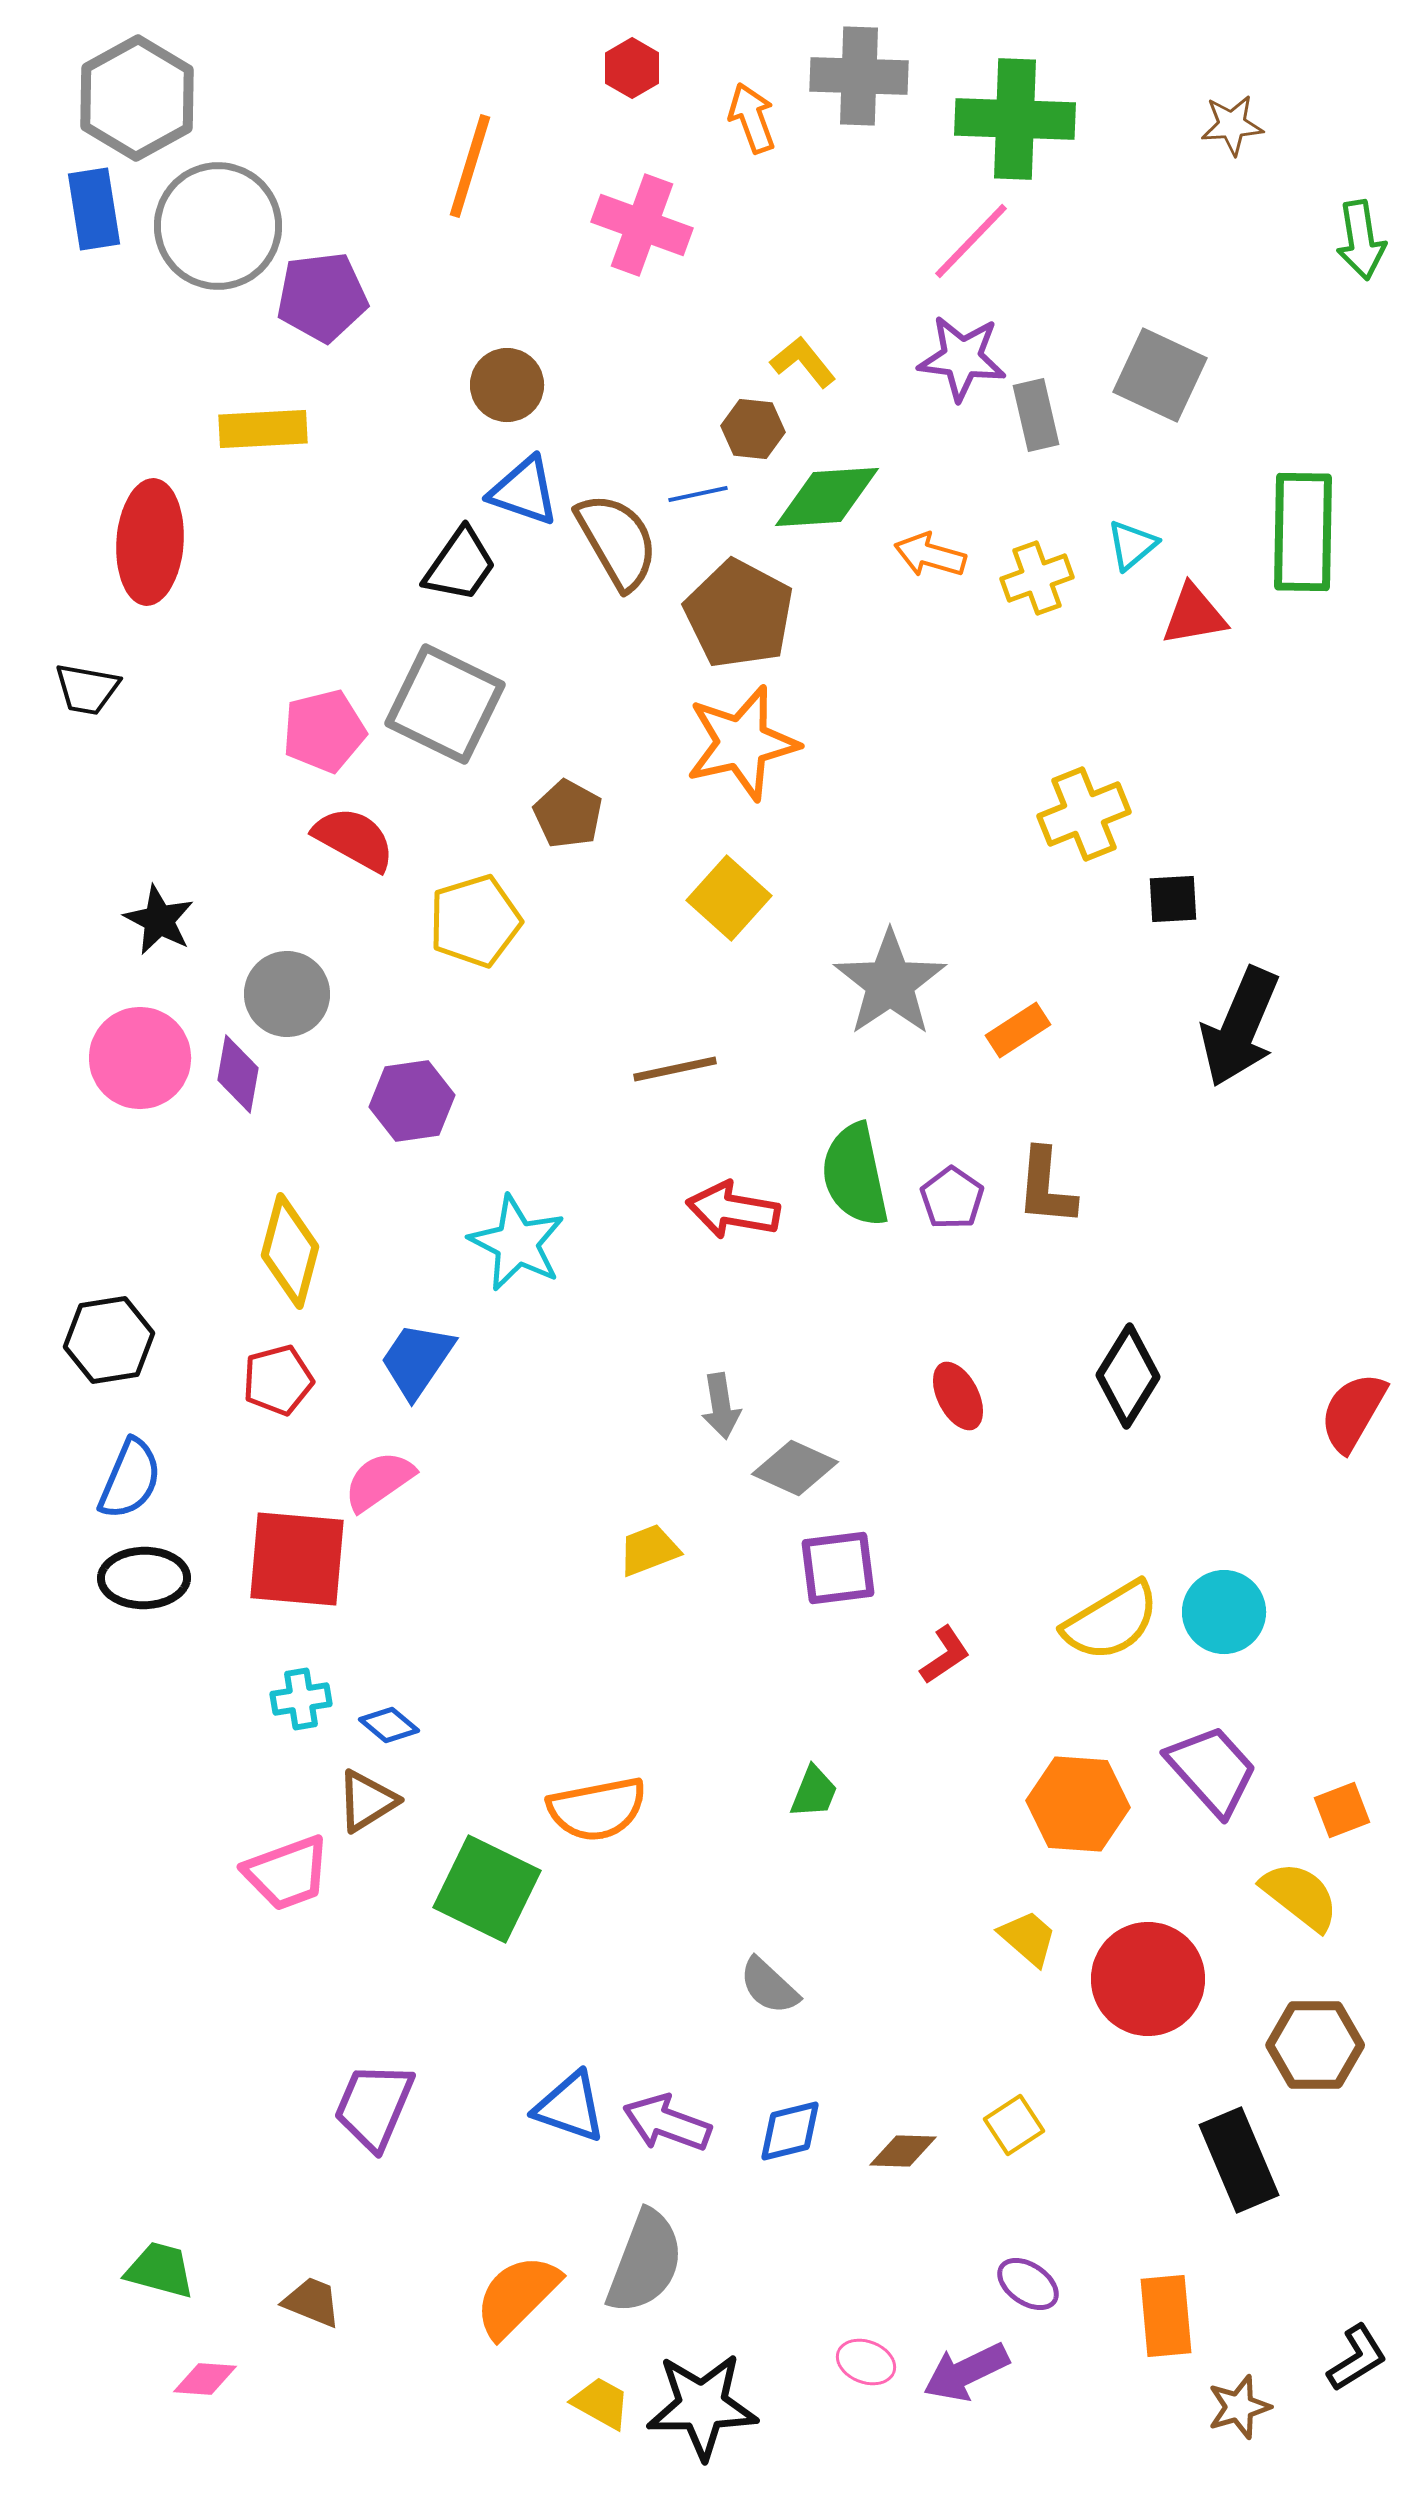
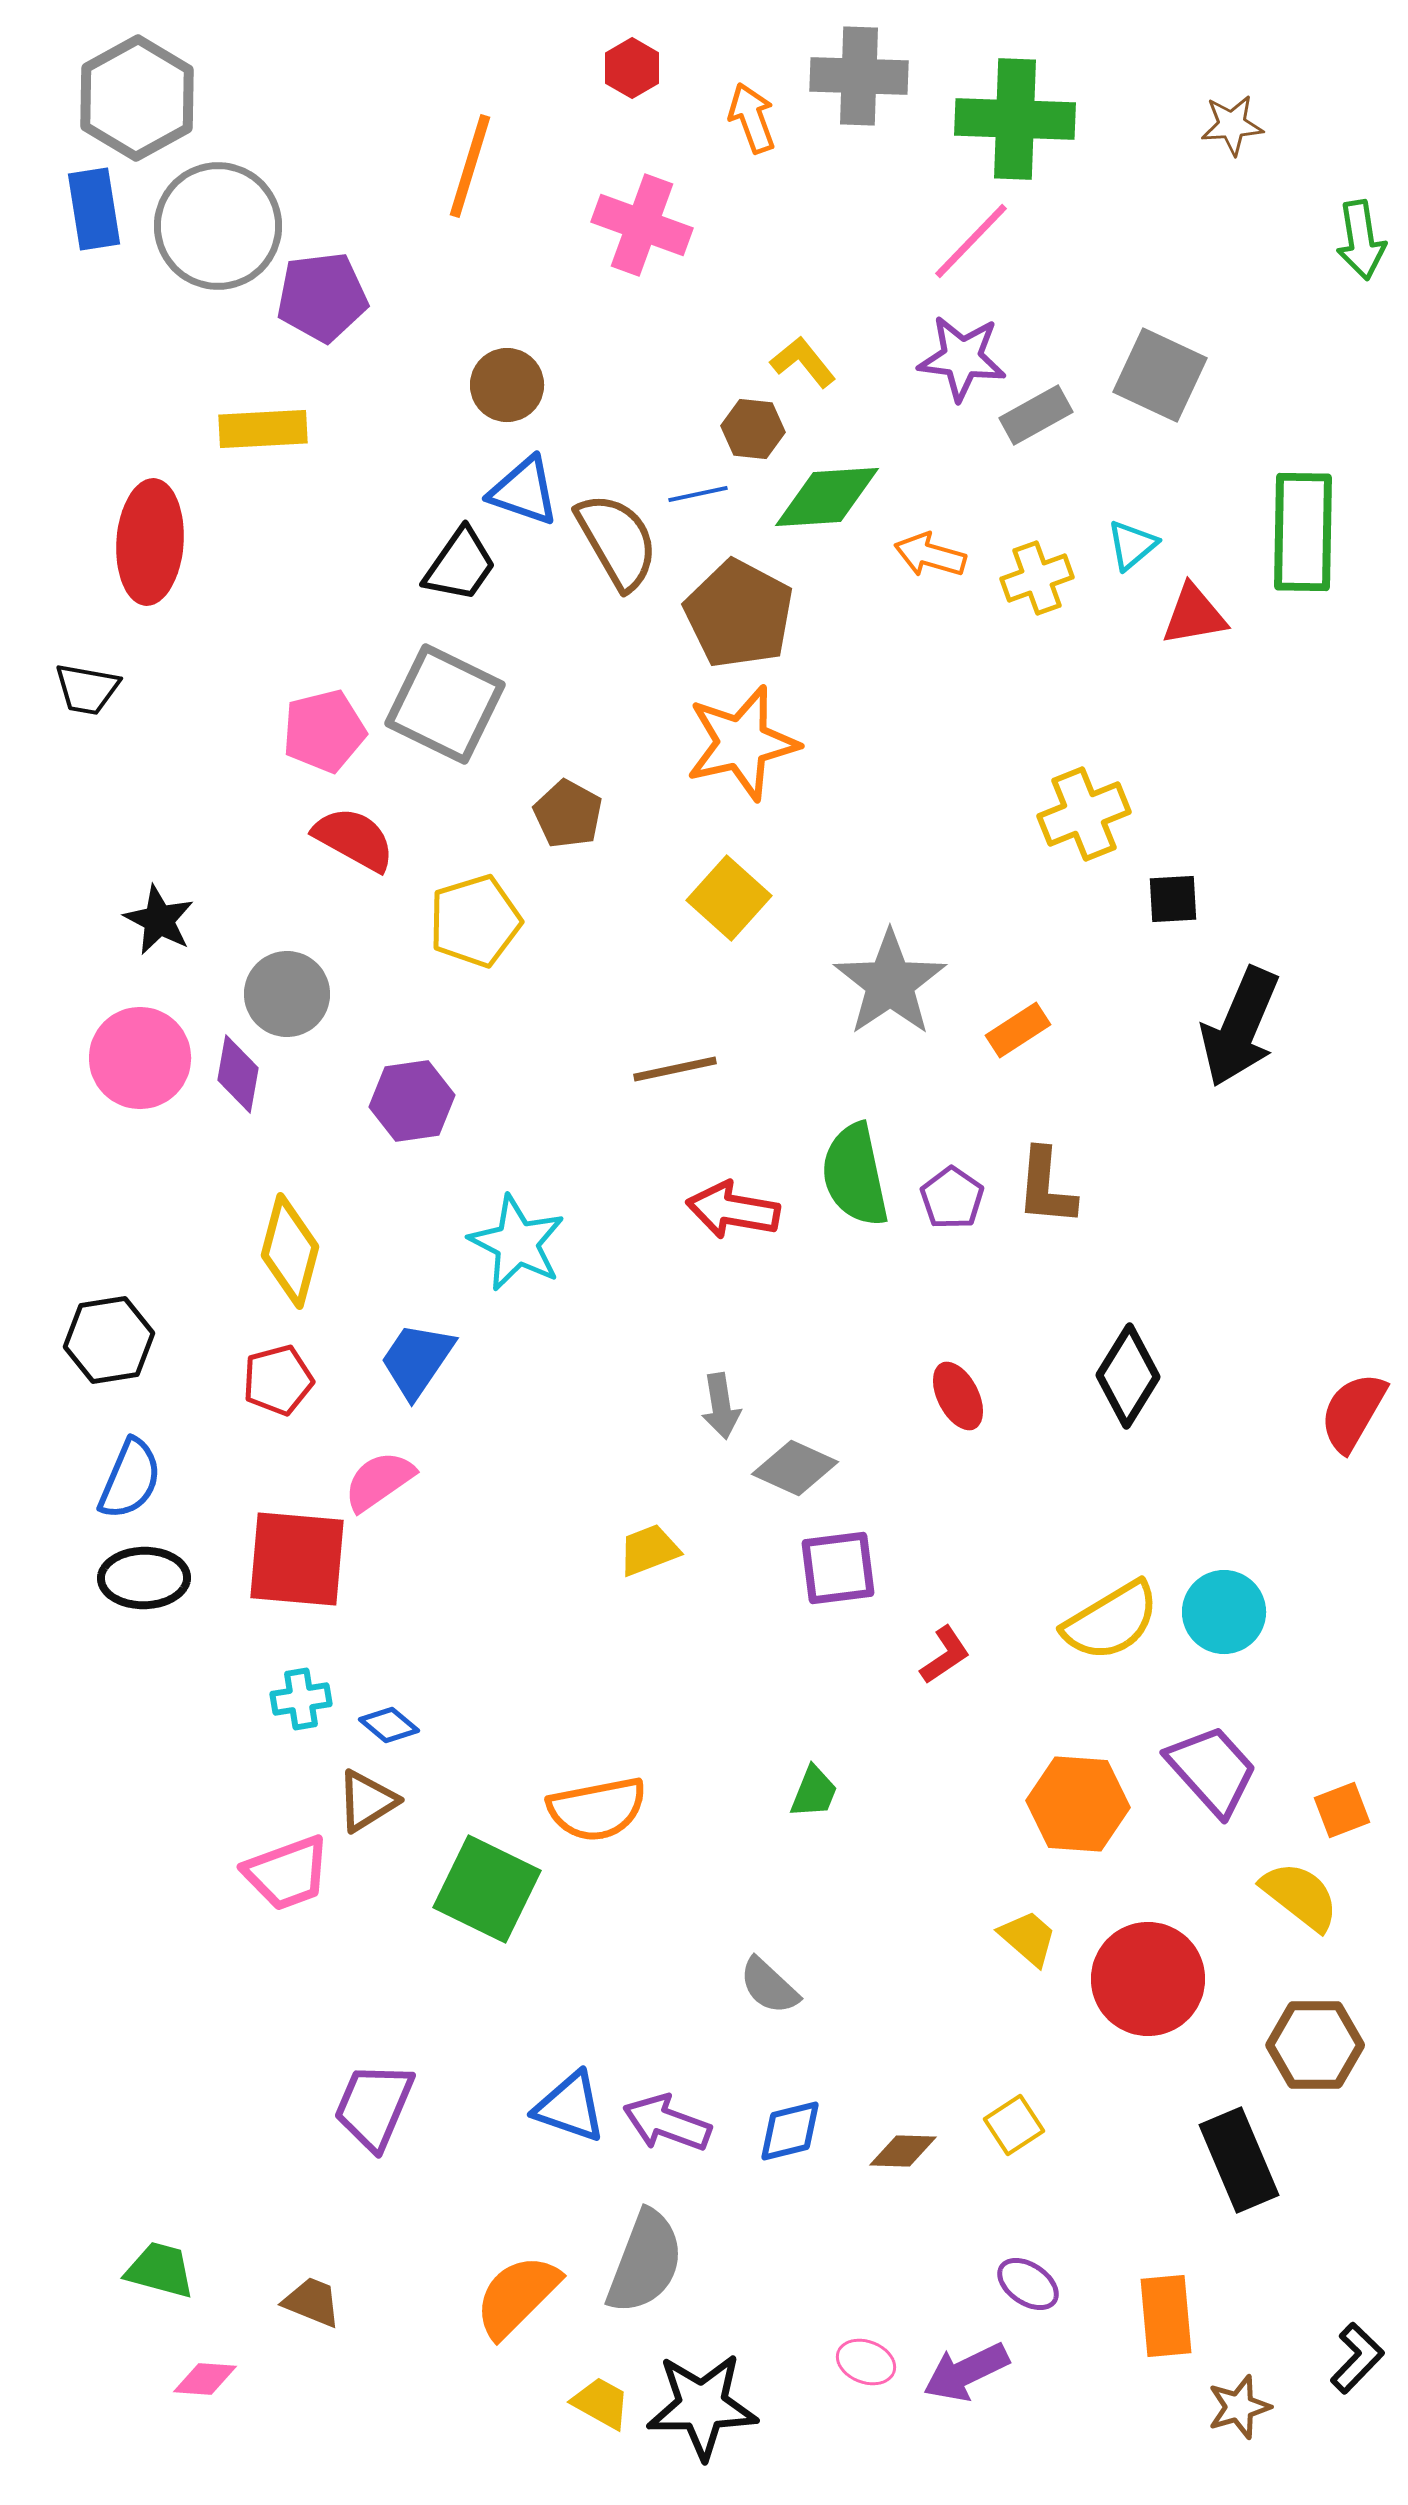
gray rectangle at (1036, 415): rotated 74 degrees clockwise
black L-shape at (1357, 2358): rotated 14 degrees counterclockwise
